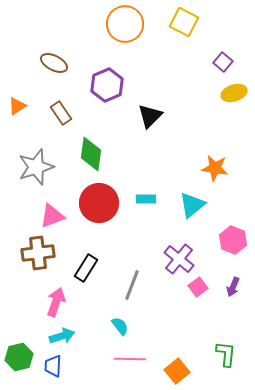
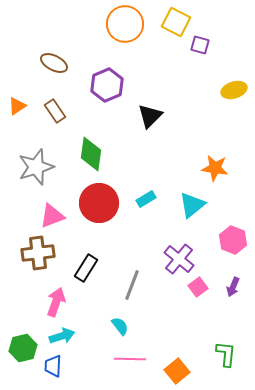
yellow square: moved 8 px left
purple square: moved 23 px left, 17 px up; rotated 24 degrees counterclockwise
yellow ellipse: moved 3 px up
brown rectangle: moved 6 px left, 2 px up
cyan rectangle: rotated 30 degrees counterclockwise
green hexagon: moved 4 px right, 9 px up
